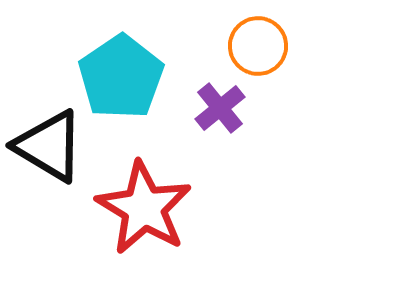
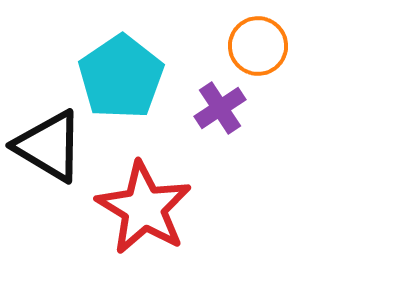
purple cross: rotated 6 degrees clockwise
